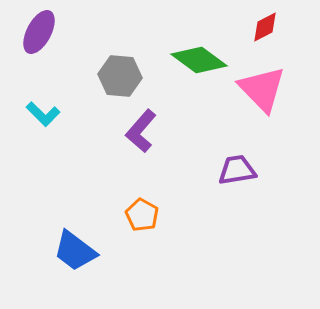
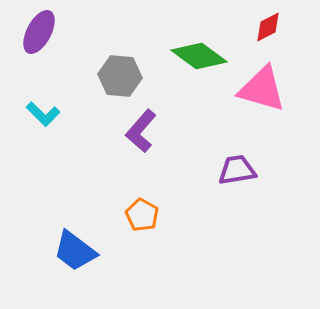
red diamond: moved 3 px right
green diamond: moved 4 px up
pink triangle: rotated 30 degrees counterclockwise
